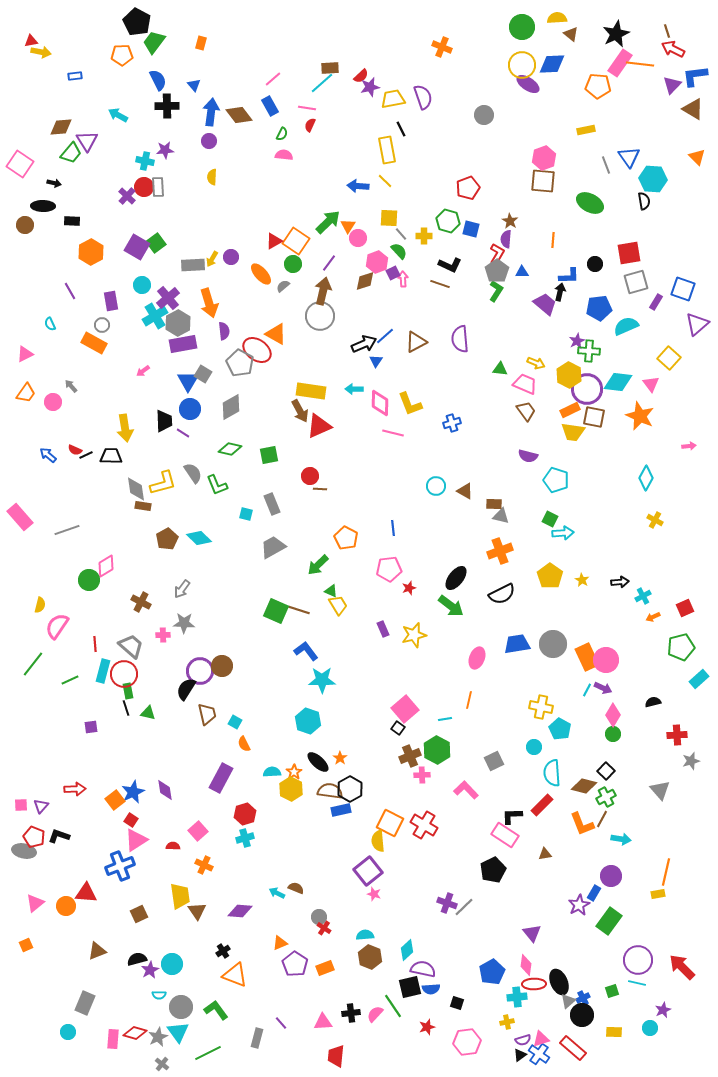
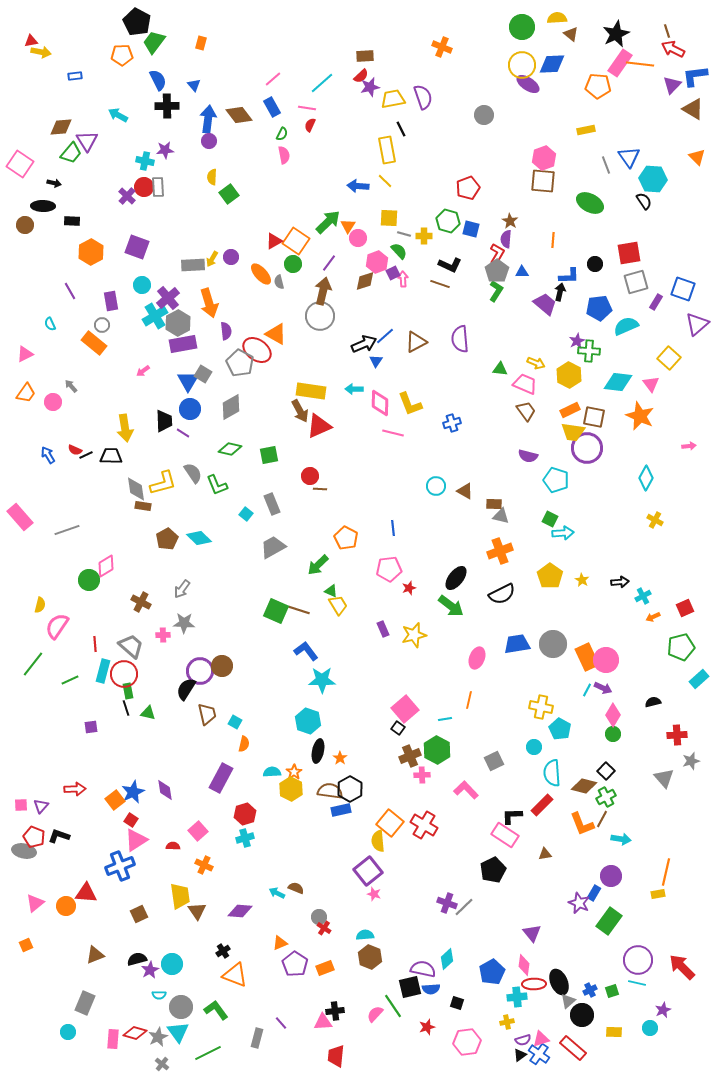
brown rectangle at (330, 68): moved 35 px right, 12 px up
blue rectangle at (270, 106): moved 2 px right, 1 px down
blue arrow at (211, 112): moved 3 px left, 7 px down
pink semicircle at (284, 155): rotated 72 degrees clockwise
black semicircle at (644, 201): rotated 24 degrees counterclockwise
gray line at (401, 234): moved 3 px right; rotated 32 degrees counterclockwise
green square at (156, 243): moved 73 px right, 49 px up
purple square at (137, 247): rotated 10 degrees counterclockwise
gray semicircle at (283, 286): moved 4 px left, 4 px up; rotated 64 degrees counterclockwise
purple semicircle at (224, 331): moved 2 px right
orange rectangle at (94, 343): rotated 10 degrees clockwise
purple circle at (587, 389): moved 59 px down
blue arrow at (48, 455): rotated 18 degrees clockwise
cyan square at (246, 514): rotated 24 degrees clockwise
orange semicircle at (244, 744): rotated 140 degrees counterclockwise
black ellipse at (318, 762): moved 11 px up; rotated 60 degrees clockwise
gray triangle at (660, 790): moved 4 px right, 12 px up
orange square at (390, 823): rotated 12 degrees clockwise
purple star at (579, 905): moved 2 px up; rotated 20 degrees counterclockwise
cyan diamond at (407, 950): moved 40 px right, 9 px down
brown triangle at (97, 951): moved 2 px left, 4 px down
pink diamond at (526, 965): moved 2 px left
blue cross at (583, 998): moved 7 px right, 8 px up
black cross at (351, 1013): moved 16 px left, 2 px up
